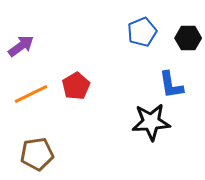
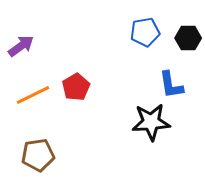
blue pentagon: moved 3 px right; rotated 12 degrees clockwise
red pentagon: moved 1 px down
orange line: moved 2 px right, 1 px down
brown pentagon: moved 1 px right, 1 px down
